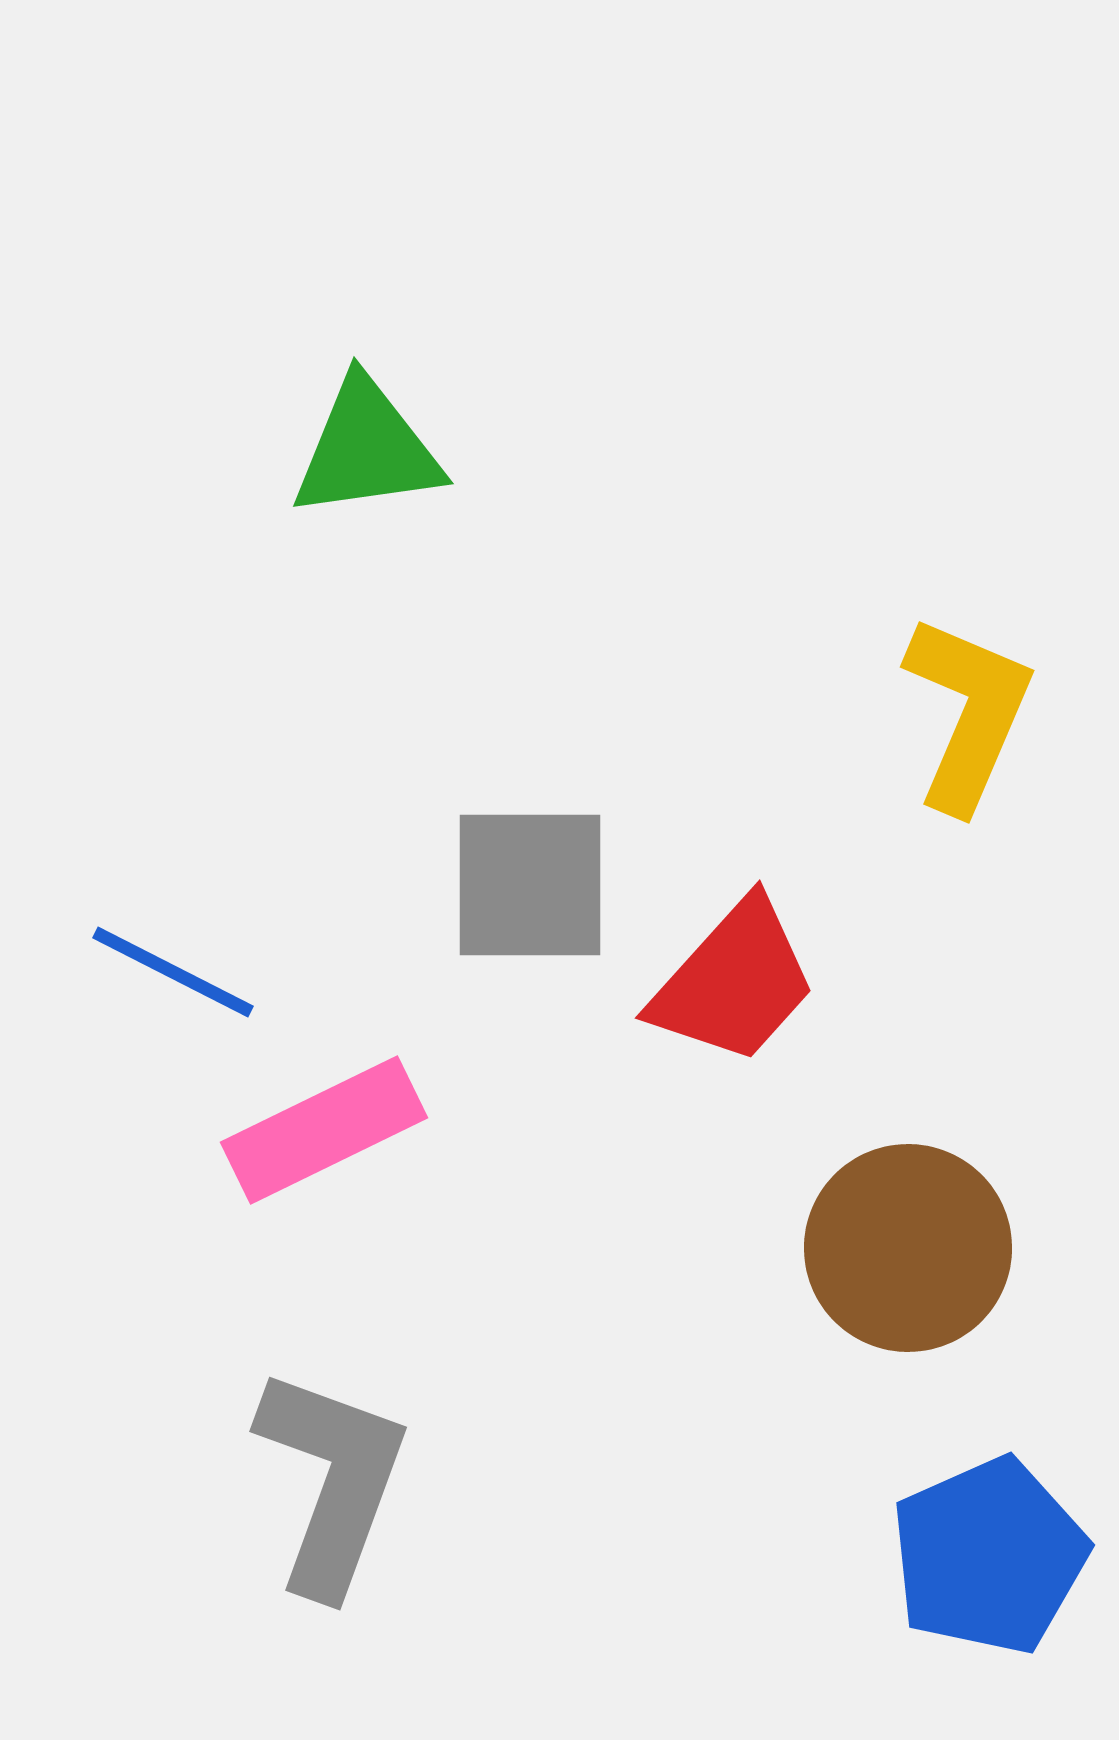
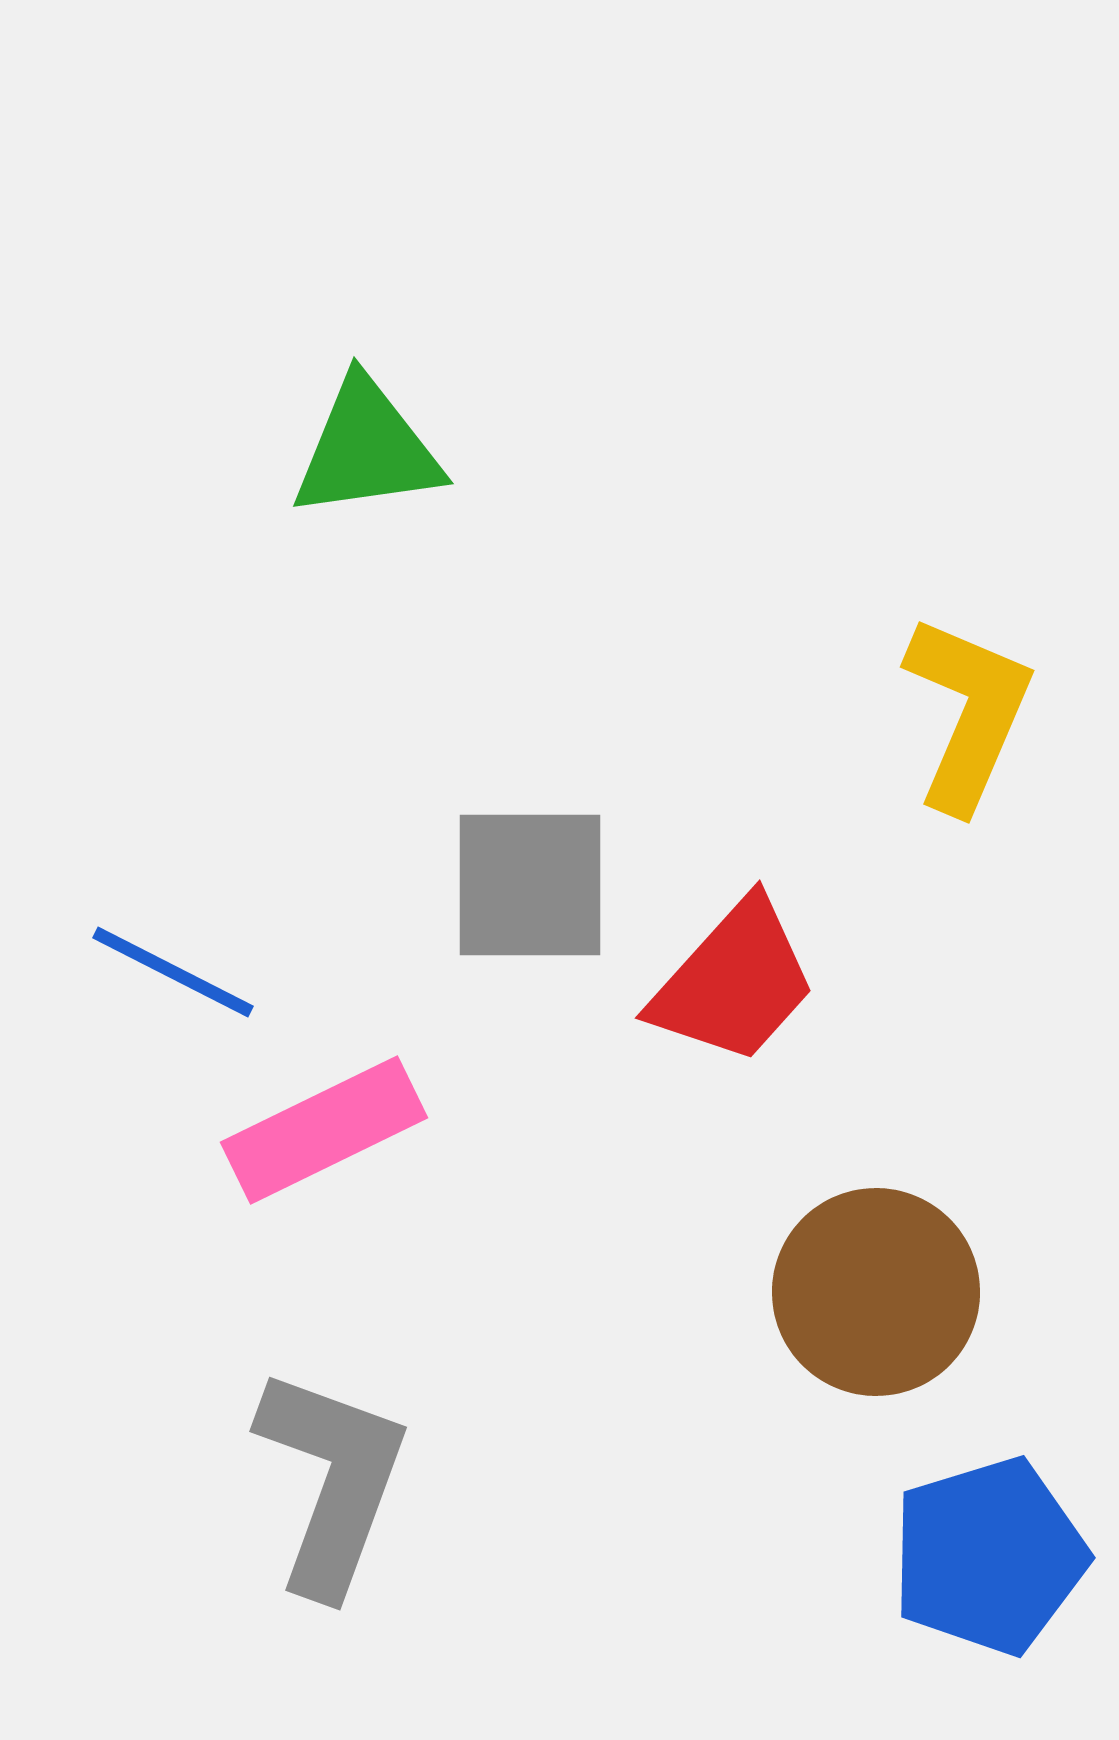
brown circle: moved 32 px left, 44 px down
blue pentagon: rotated 7 degrees clockwise
